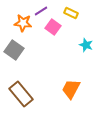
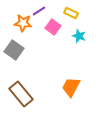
purple line: moved 2 px left
cyan star: moved 7 px left, 9 px up
orange trapezoid: moved 2 px up
